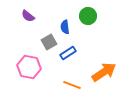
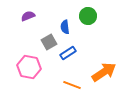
purple semicircle: rotated 120 degrees clockwise
